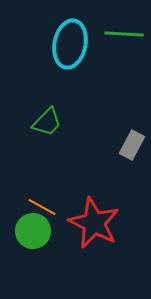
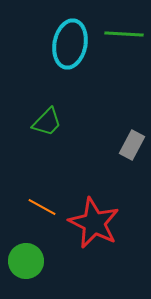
green circle: moved 7 px left, 30 px down
